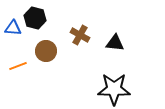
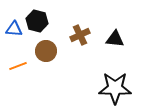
black hexagon: moved 2 px right, 3 px down
blue triangle: moved 1 px right, 1 px down
brown cross: rotated 36 degrees clockwise
black triangle: moved 4 px up
black star: moved 1 px right, 1 px up
